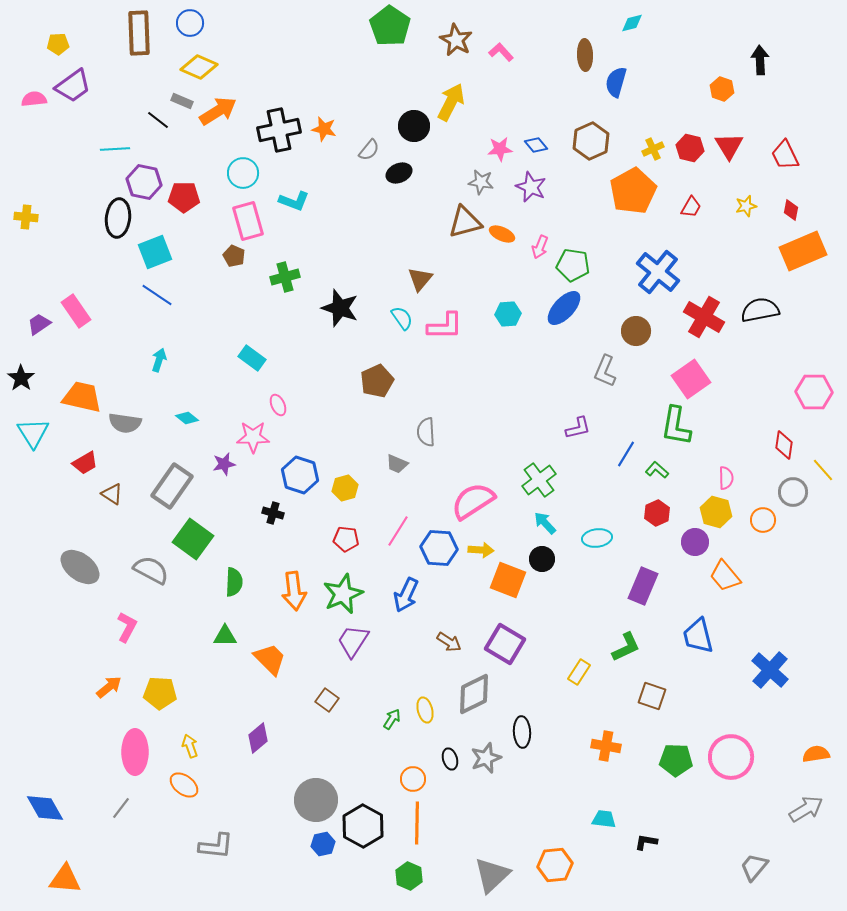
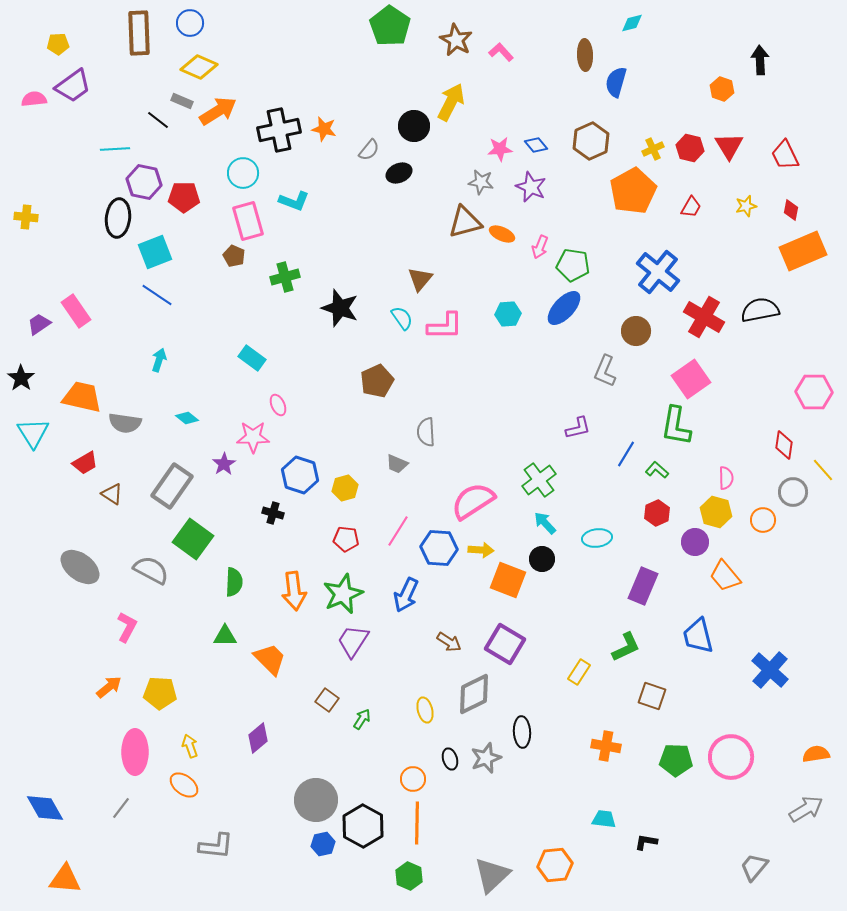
purple star at (224, 464): rotated 20 degrees counterclockwise
green arrow at (392, 719): moved 30 px left
